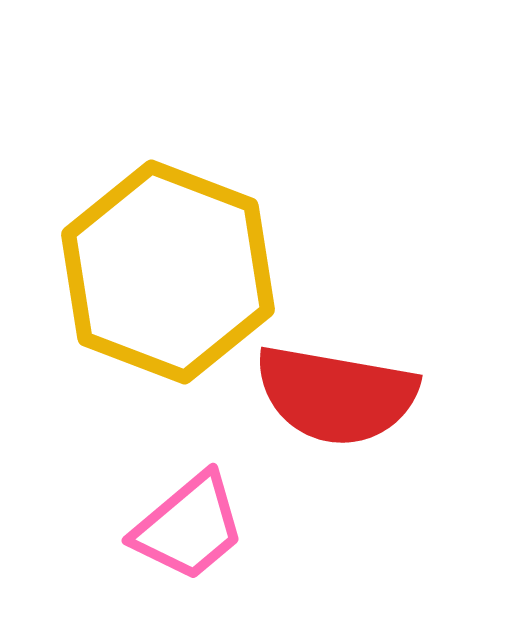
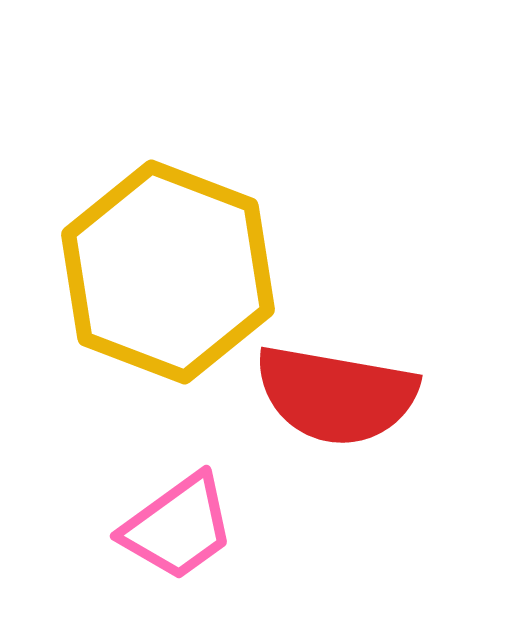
pink trapezoid: moved 11 px left; rotated 4 degrees clockwise
